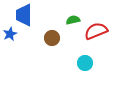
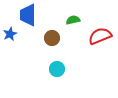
blue trapezoid: moved 4 px right
red semicircle: moved 4 px right, 5 px down
cyan circle: moved 28 px left, 6 px down
